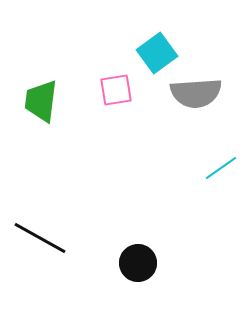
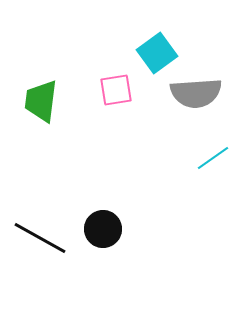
cyan line: moved 8 px left, 10 px up
black circle: moved 35 px left, 34 px up
